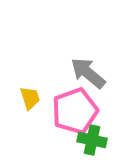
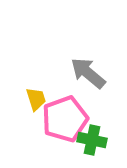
yellow trapezoid: moved 6 px right, 1 px down
pink pentagon: moved 10 px left, 8 px down
